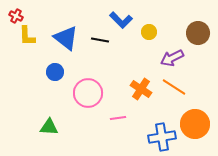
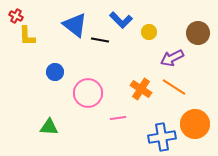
blue triangle: moved 9 px right, 13 px up
